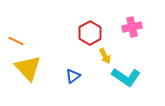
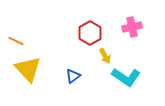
yellow triangle: moved 1 px down
